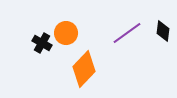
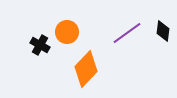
orange circle: moved 1 px right, 1 px up
black cross: moved 2 px left, 2 px down
orange diamond: moved 2 px right
